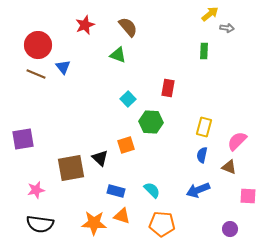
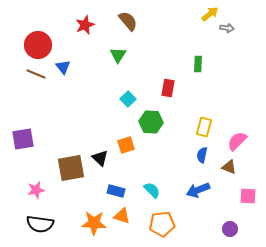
brown semicircle: moved 6 px up
green rectangle: moved 6 px left, 13 px down
green triangle: rotated 42 degrees clockwise
orange pentagon: rotated 10 degrees counterclockwise
